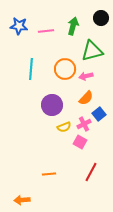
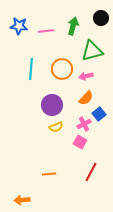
orange circle: moved 3 px left
yellow semicircle: moved 8 px left
